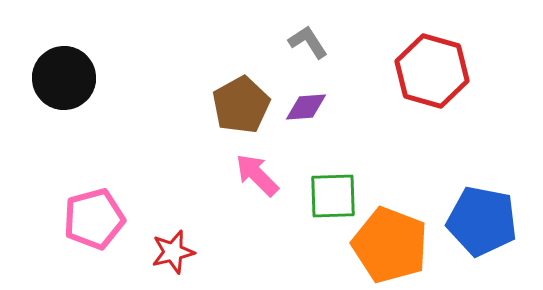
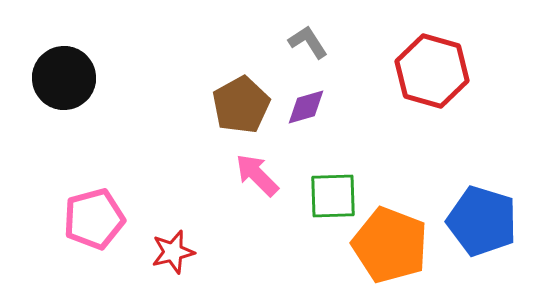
purple diamond: rotated 12 degrees counterclockwise
blue pentagon: rotated 6 degrees clockwise
